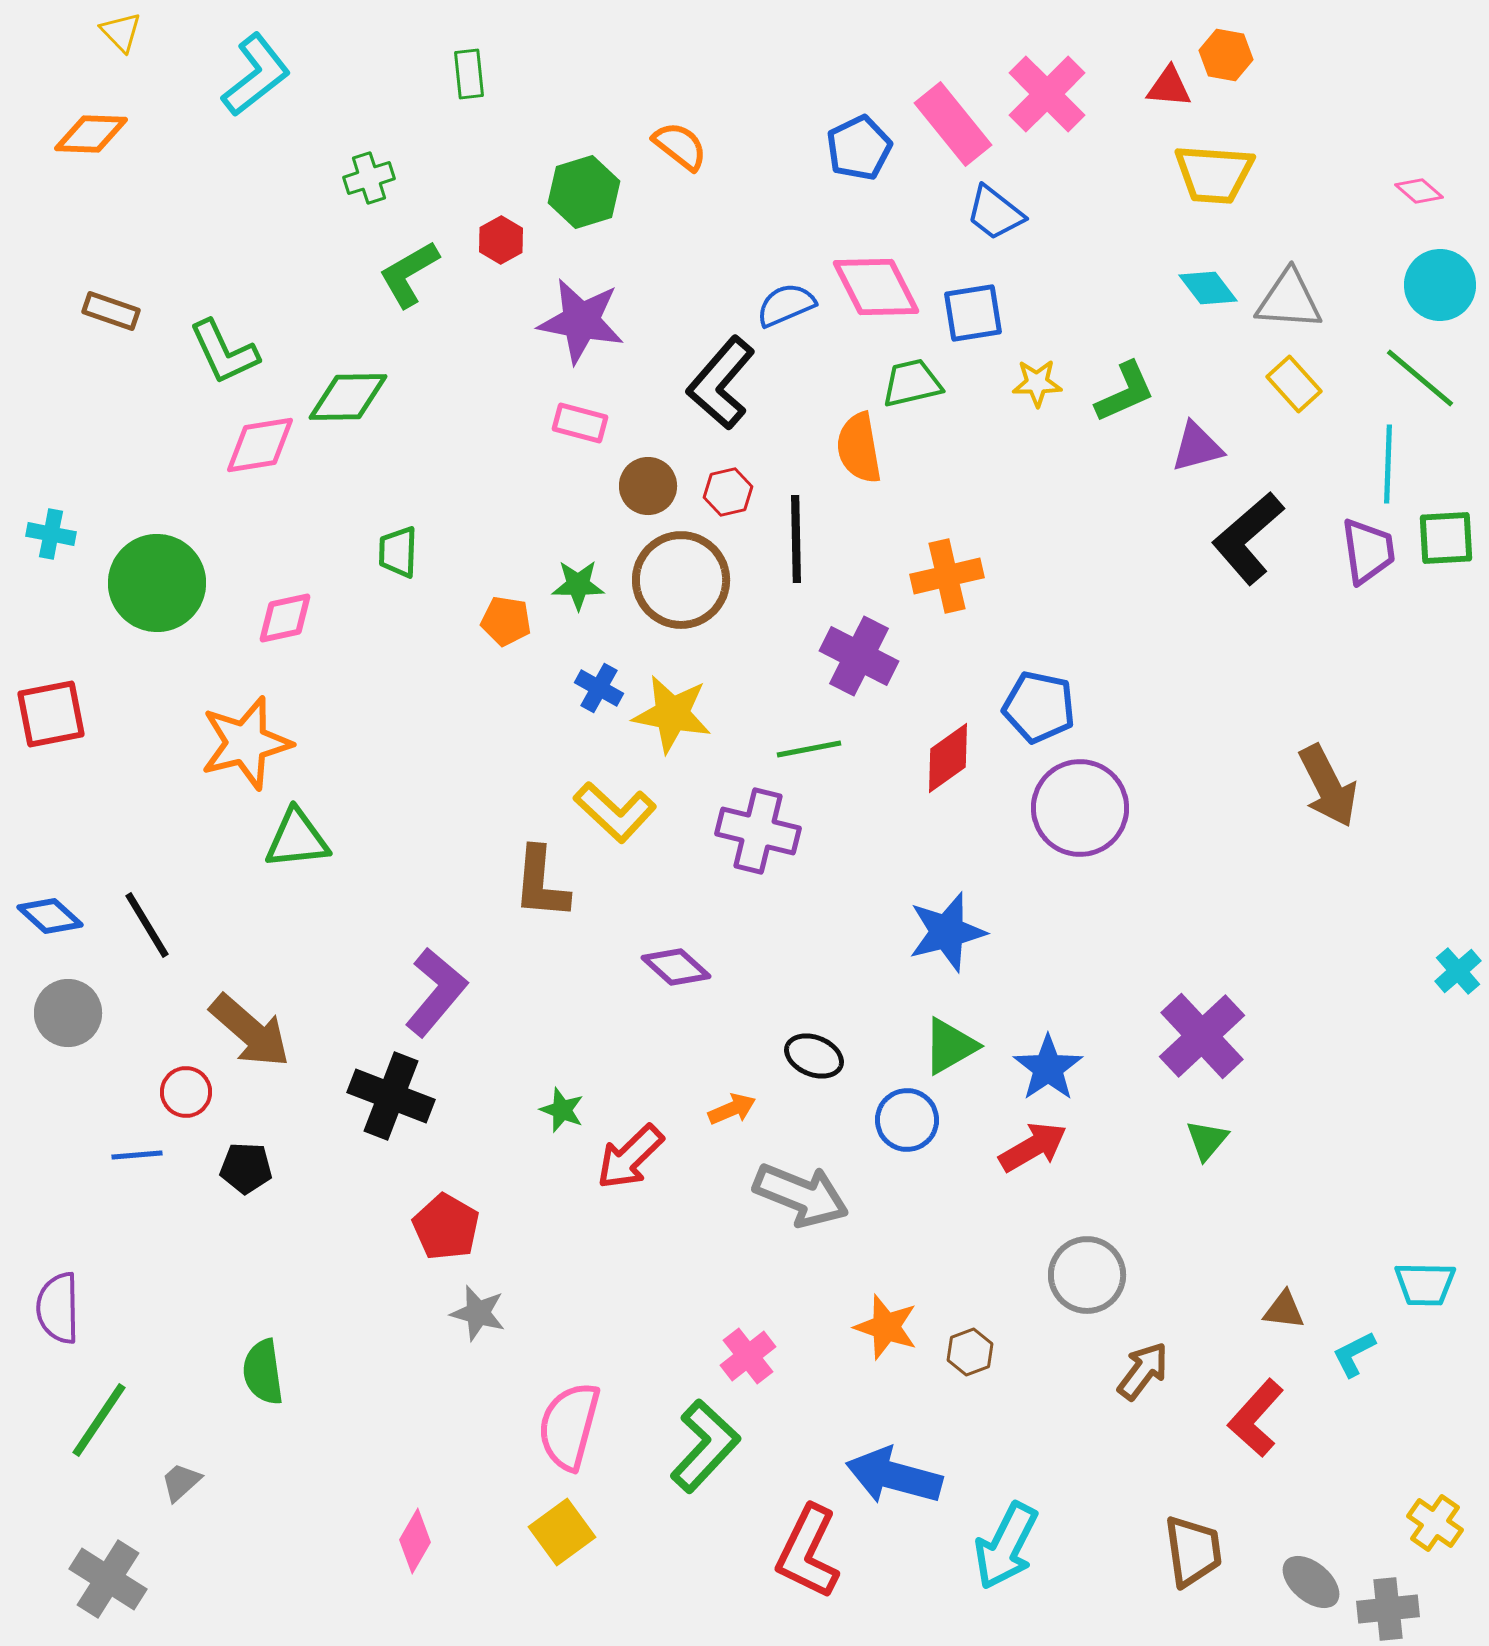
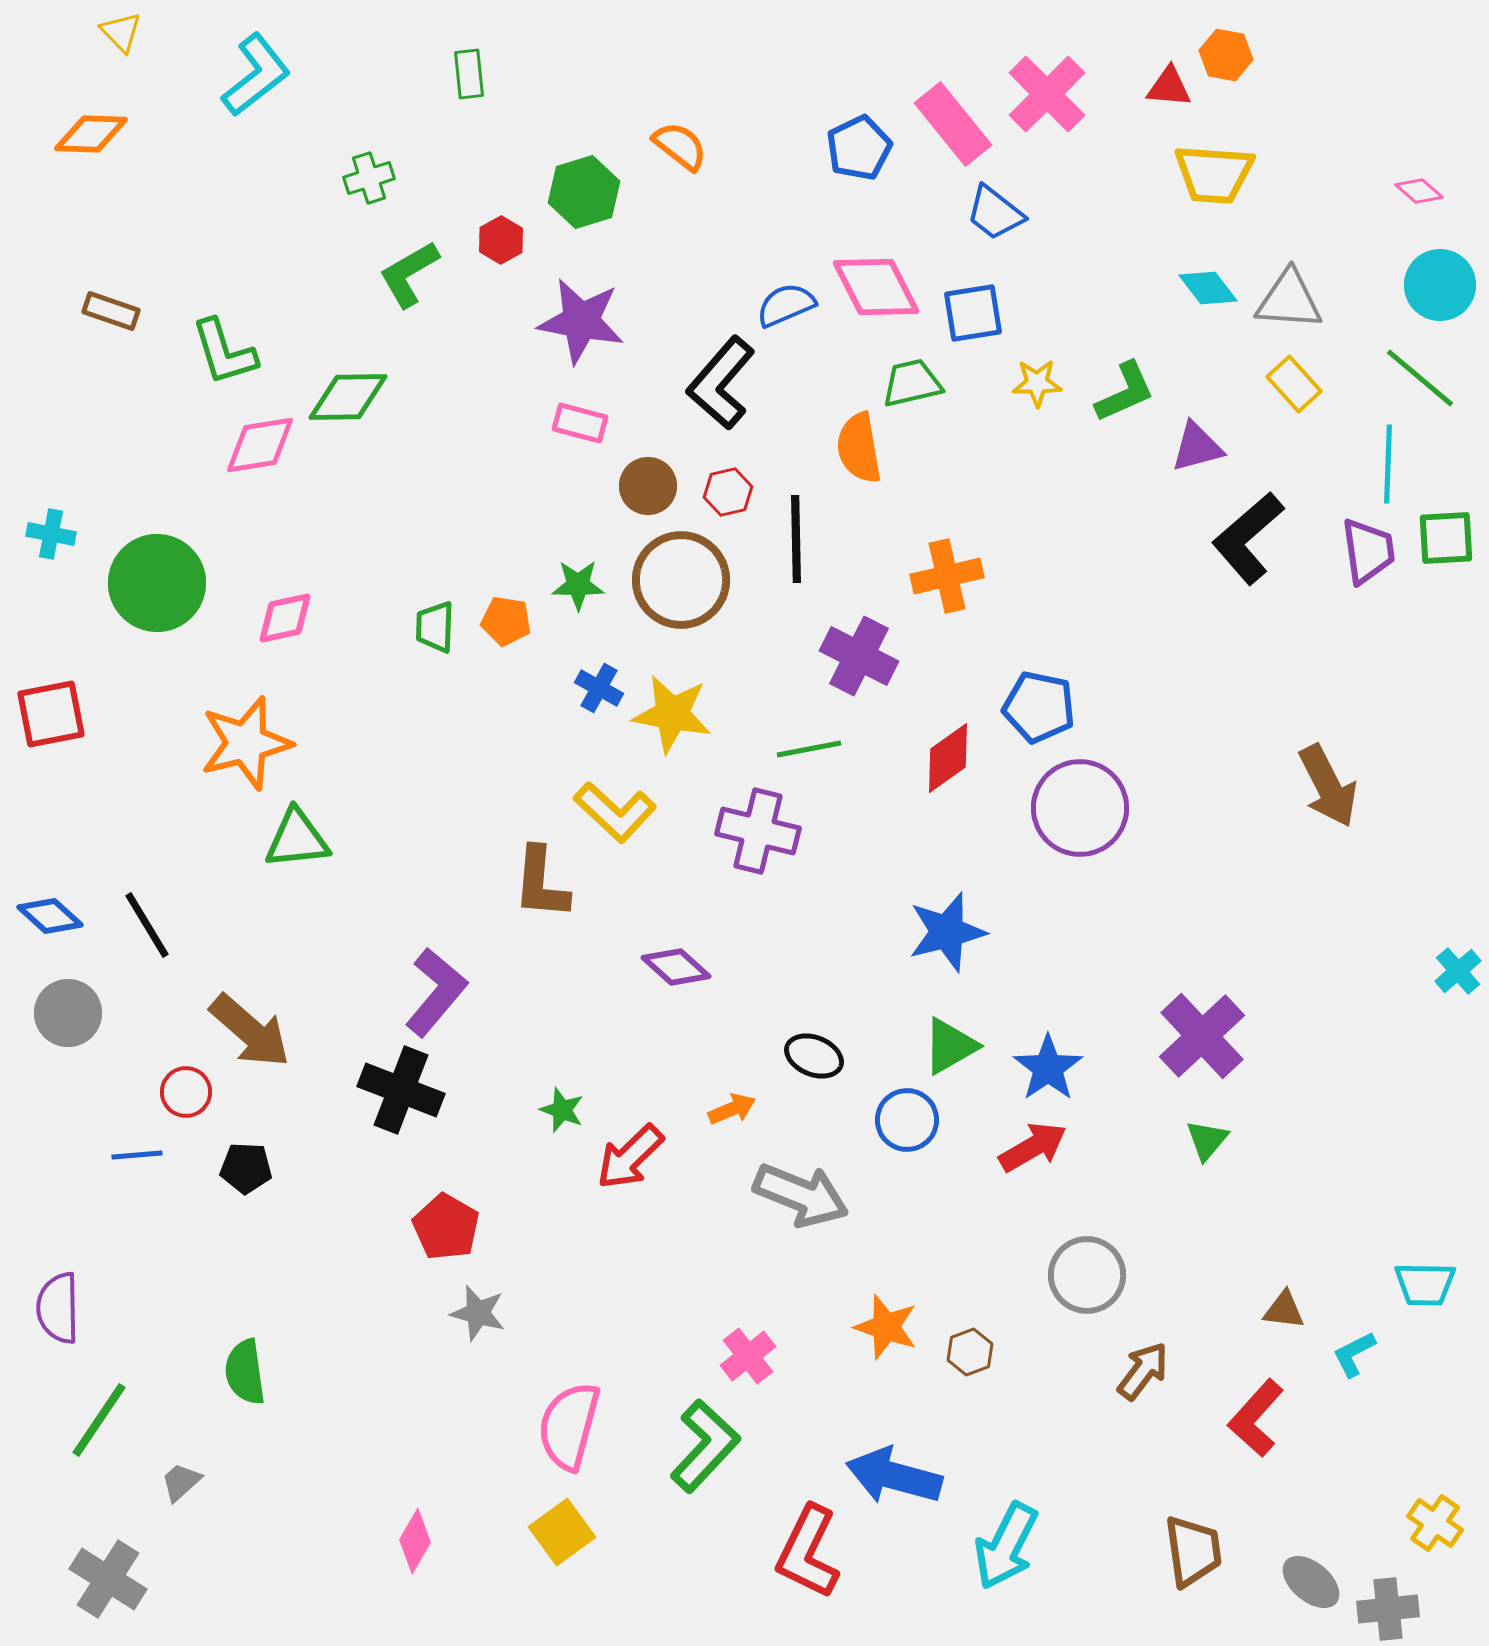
green L-shape at (224, 352): rotated 8 degrees clockwise
green trapezoid at (398, 552): moved 37 px right, 75 px down
black cross at (391, 1096): moved 10 px right, 6 px up
green semicircle at (263, 1372): moved 18 px left
